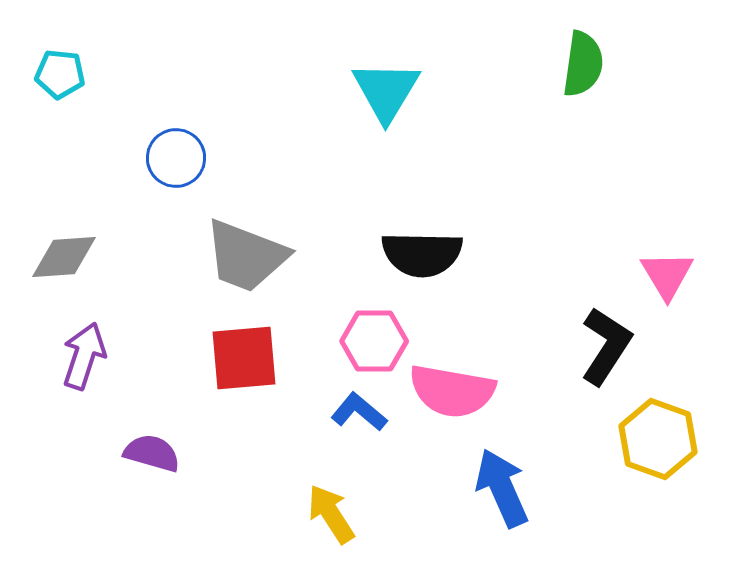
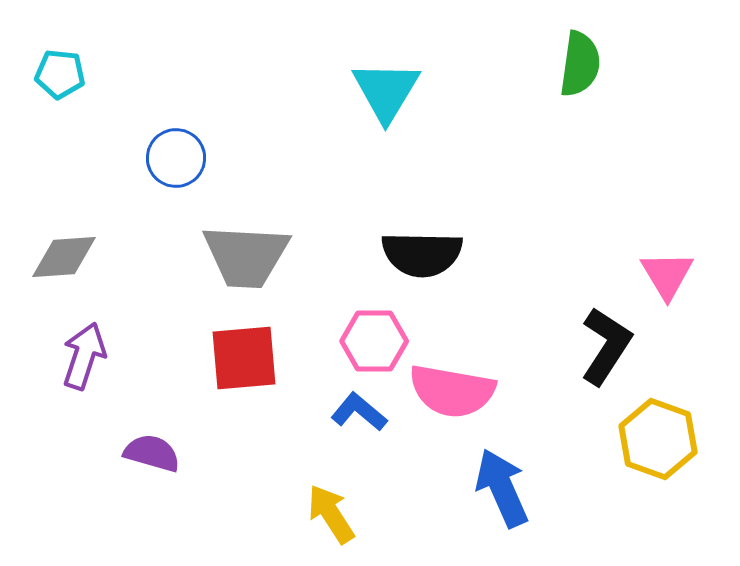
green semicircle: moved 3 px left
gray trapezoid: rotated 18 degrees counterclockwise
